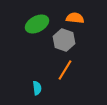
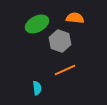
gray hexagon: moved 4 px left, 1 px down
orange line: rotated 35 degrees clockwise
